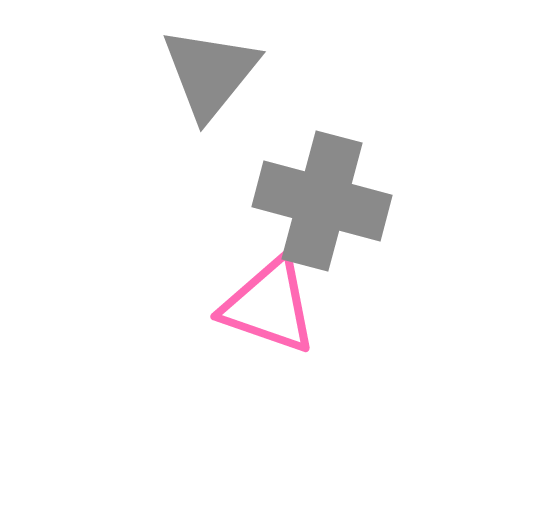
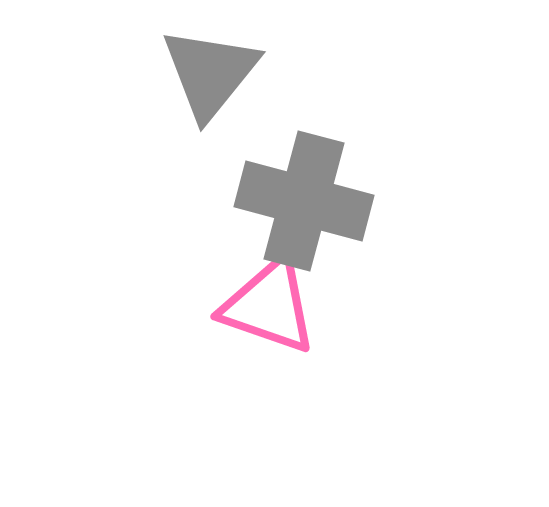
gray cross: moved 18 px left
